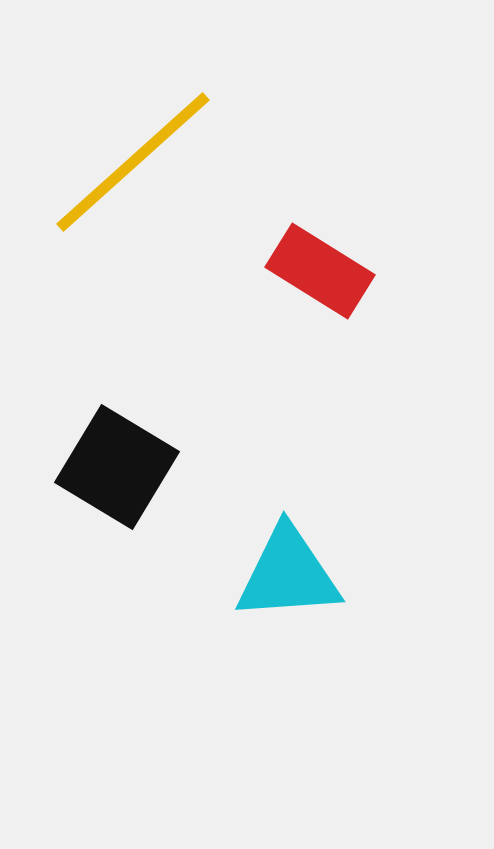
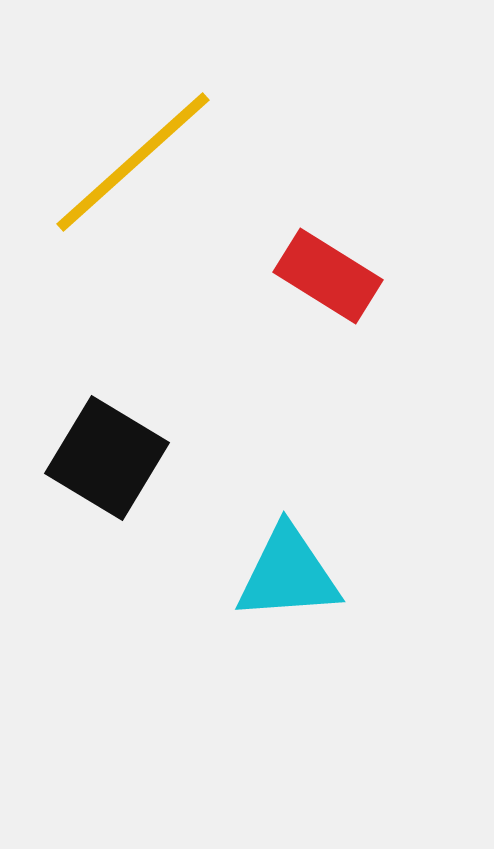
red rectangle: moved 8 px right, 5 px down
black square: moved 10 px left, 9 px up
